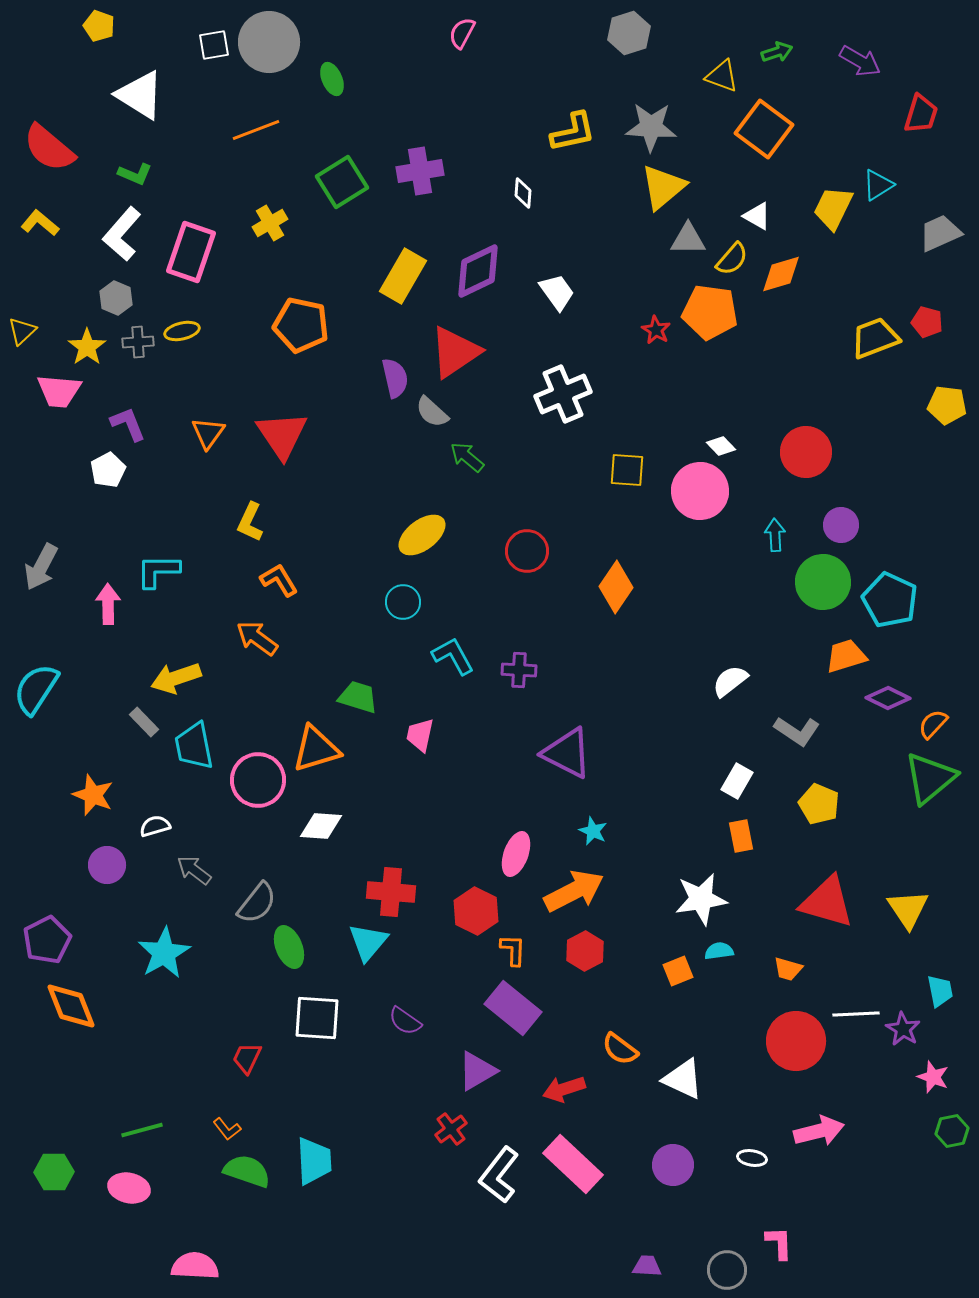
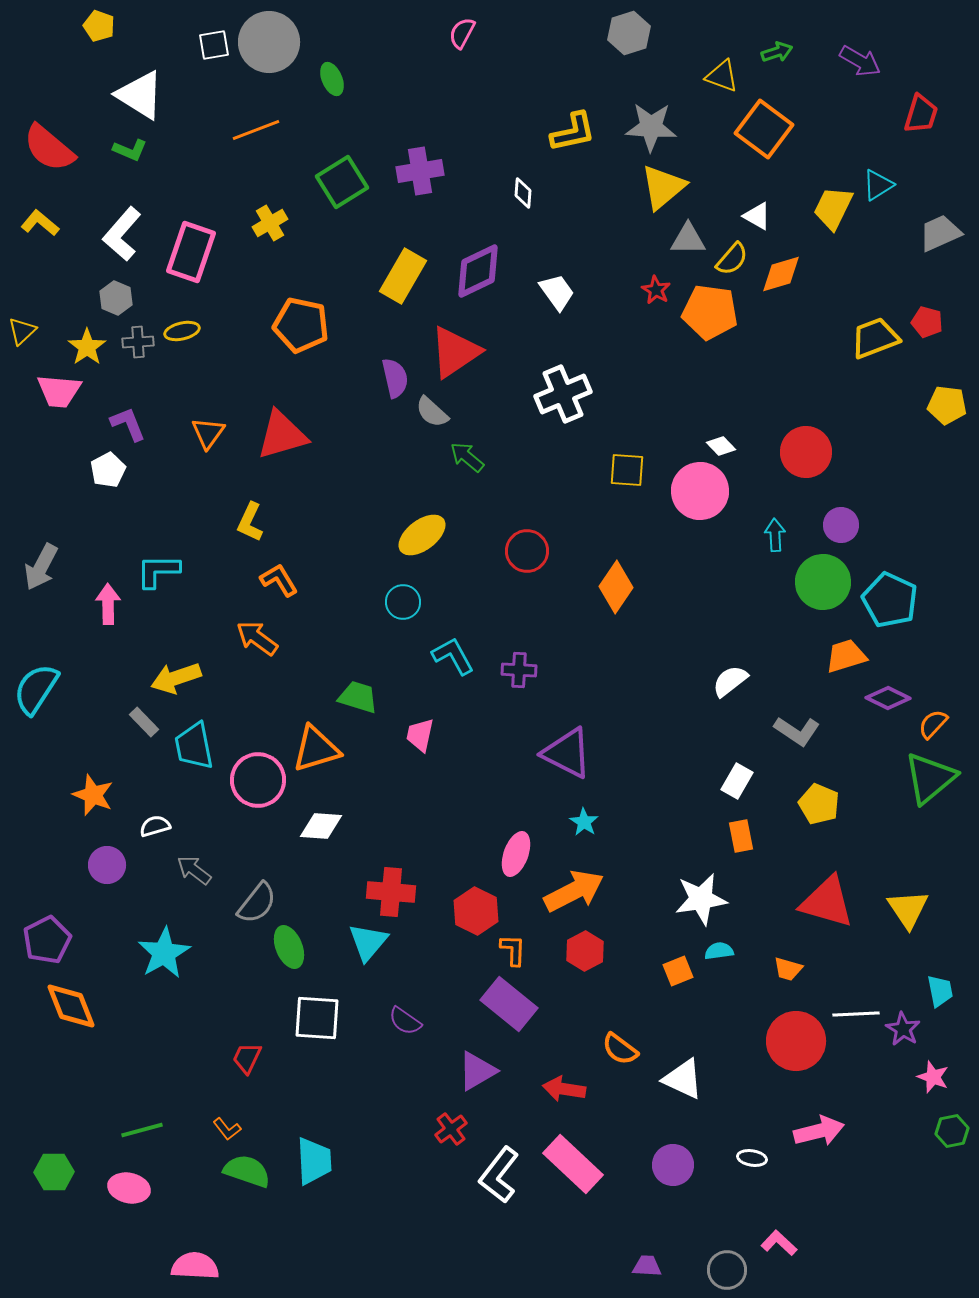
green L-shape at (135, 174): moved 5 px left, 24 px up
red star at (656, 330): moved 40 px up
red triangle at (282, 435): rotated 48 degrees clockwise
cyan star at (593, 831): moved 9 px left, 9 px up; rotated 8 degrees clockwise
purple rectangle at (513, 1008): moved 4 px left, 4 px up
red arrow at (564, 1089): rotated 27 degrees clockwise
pink L-shape at (779, 1243): rotated 45 degrees counterclockwise
